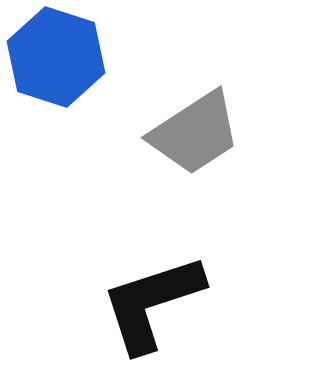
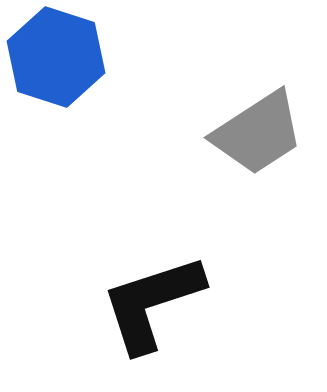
gray trapezoid: moved 63 px right
